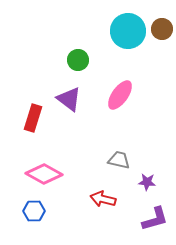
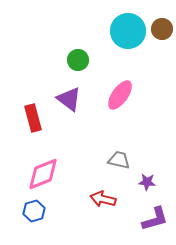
red rectangle: rotated 32 degrees counterclockwise
pink diamond: moved 1 px left; rotated 51 degrees counterclockwise
blue hexagon: rotated 15 degrees counterclockwise
